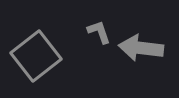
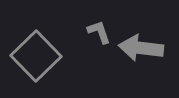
gray square: rotated 6 degrees counterclockwise
